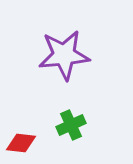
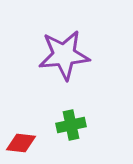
green cross: rotated 12 degrees clockwise
